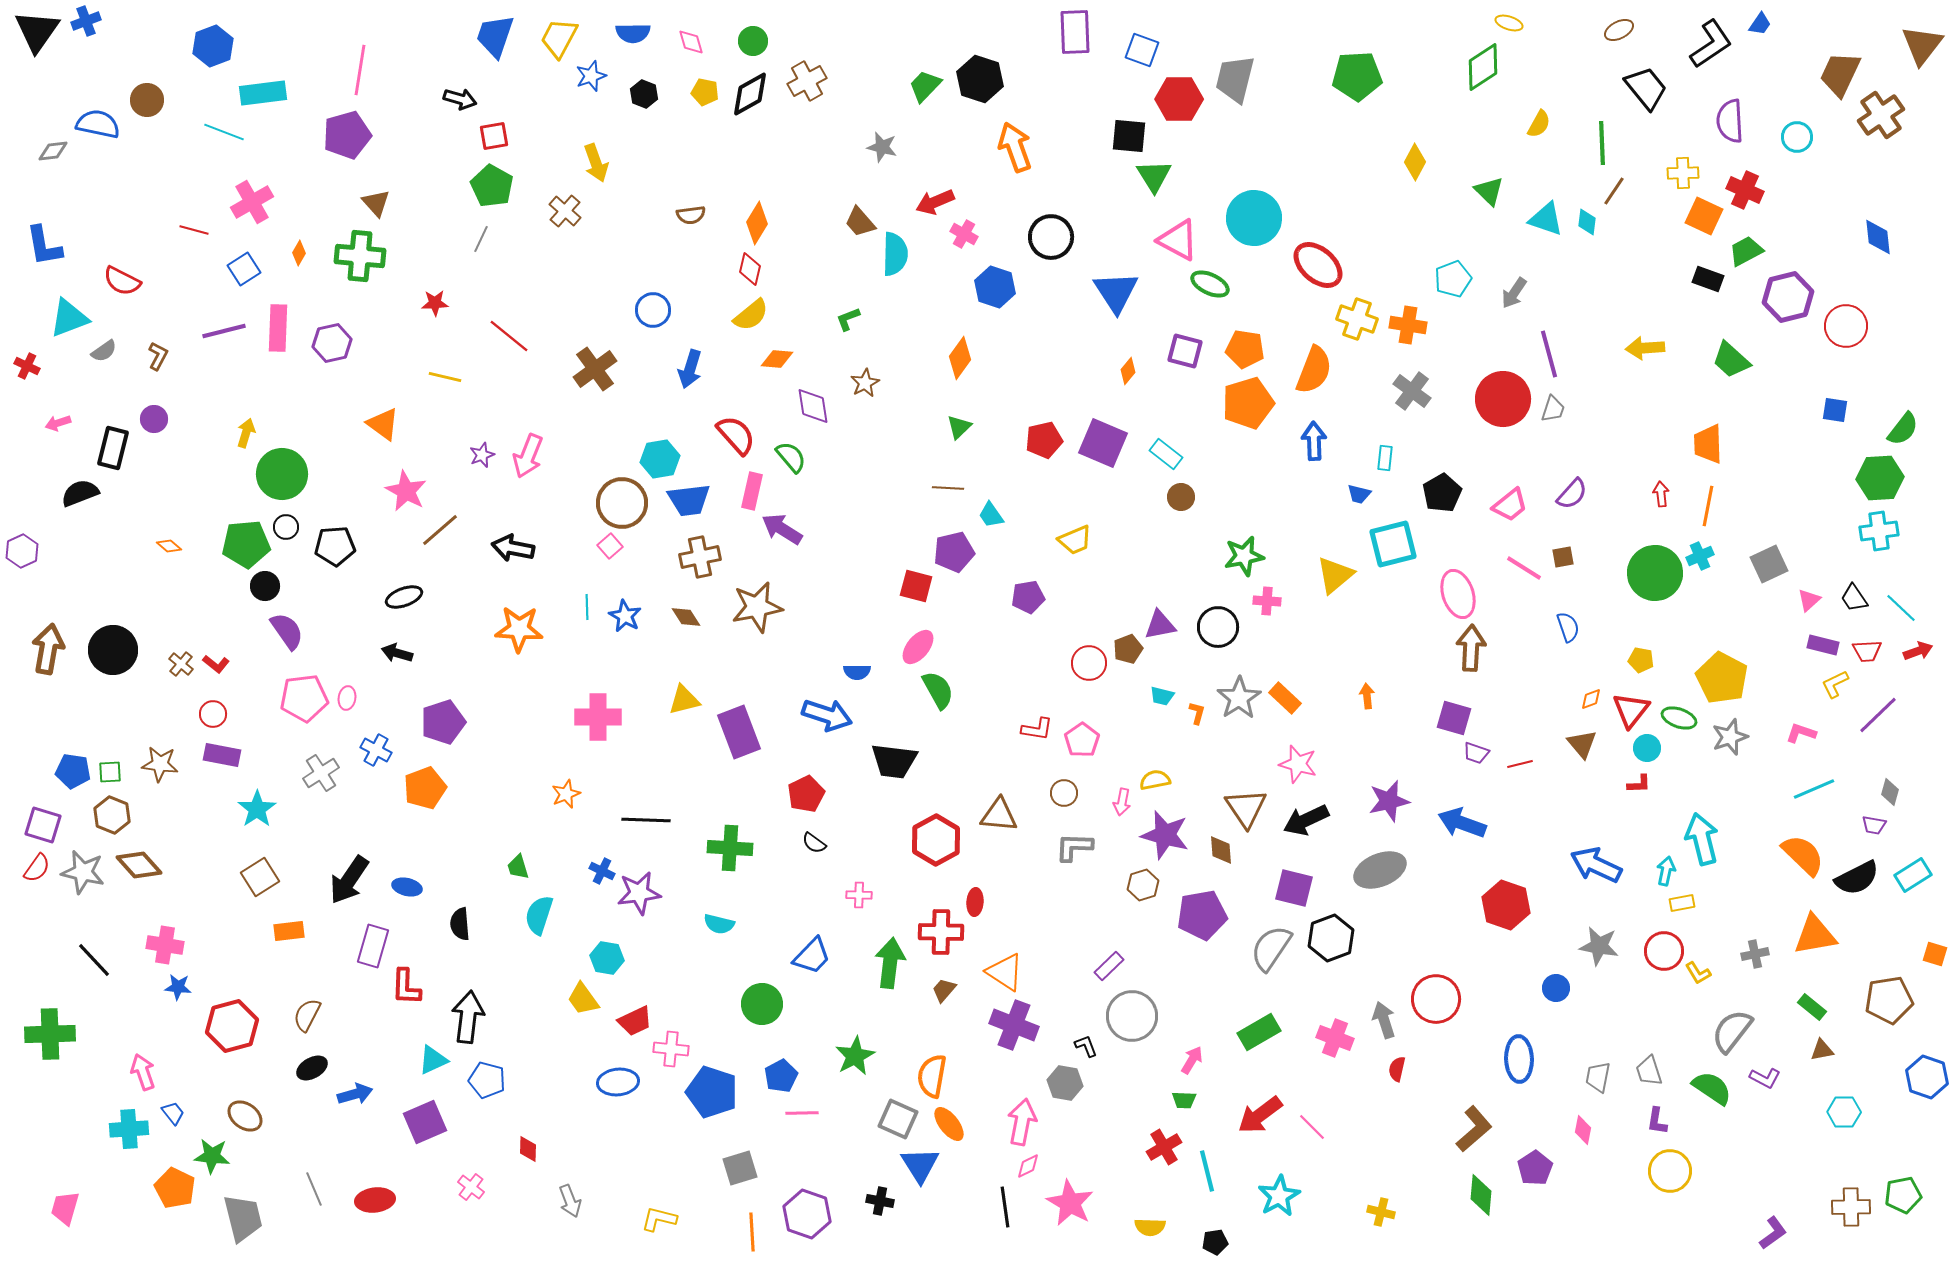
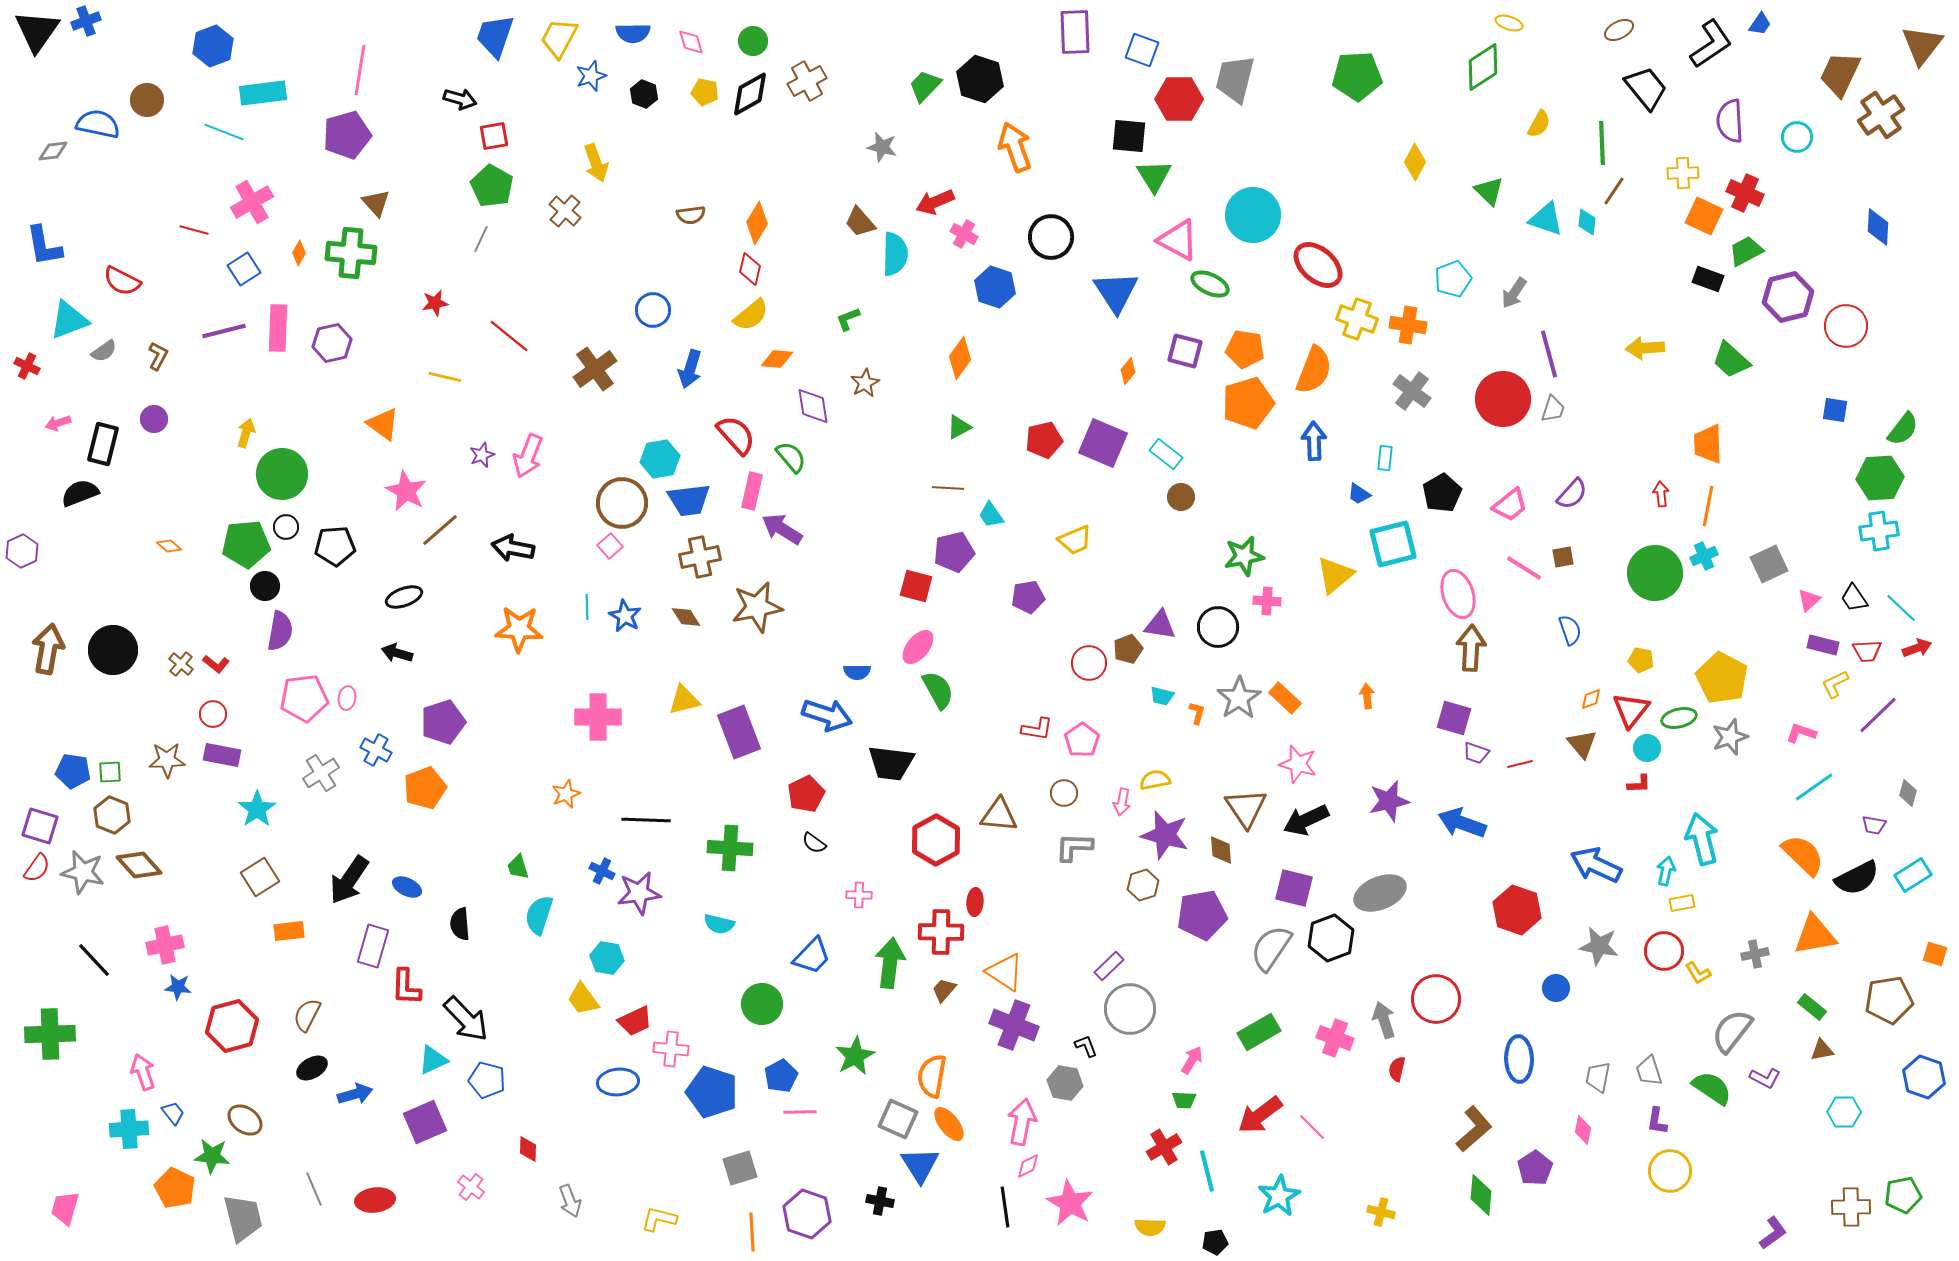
red cross at (1745, 190): moved 3 px down
cyan circle at (1254, 218): moved 1 px left, 3 px up
blue diamond at (1878, 237): moved 10 px up; rotated 9 degrees clockwise
green cross at (360, 256): moved 9 px left, 3 px up
red star at (435, 303): rotated 8 degrees counterclockwise
cyan triangle at (69, 318): moved 2 px down
green triangle at (959, 427): rotated 16 degrees clockwise
black rectangle at (113, 448): moved 10 px left, 4 px up
blue trapezoid at (1359, 494): rotated 20 degrees clockwise
cyan cross at (1700, 556): moved 4 px right
purple triangle at (1160, 625): rotated 20 degrees clockwise
blue semicircle at (1568, 627): moved 2 px right, 3 px down
purple semicircle at (287, 631): moved 7 px left; rotated 45 degrees clockwise
red arrow at (1918, 651): moved 1 px left, 3 px up
green ellipse at (1679, 718): rotated 32 degrees counterclockwise
black trapezoid at (894, 761): moved 3 px left, 2 px down
brown star at (160, 764): moved 7 px right, 4 px up; rotated 9 degrees counterclockwise
cyan line at (1814, 789): moved 2 px up; rotated 12 degrees counterclockwise
gray diamond at (1890, 792): moved 18 px right, 1 px down
purple square at (43, 825): moved 3 px left, 1 px down
gray ellipse at (1380, 870): moved 23 px down
blue ellipse at (407, 887): rotated 12 degrees clockwise
red hexagon at (1506, 905): moved 11 px right, 5 px down
pink cross at (165, 945): rotated 21 degrees counterclockwise
gray circle at (1132, 1016): moved 2 px left, 7 px up
black arrow at (468, 1017): moved 2 px left, 2 px down; rotated 129 degrees clockwise
blue hexagon at (1927, 1077): moved 3 px left
pink line at (802, 1113): moved 2 px left, 1 px up
brown ellipse at (245, 1116): moved 4 px down
